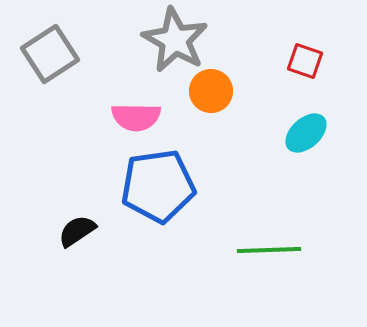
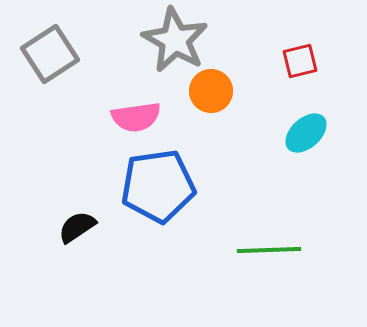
red square: moved 5 px left; rotated 33 degrees counterclockwise
pink semicircle: rotated 9 degrees counterclockwise
black semicircle: moved 4 px up
